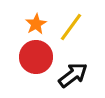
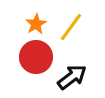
black arrow: moved 1 px left, 2 px down
